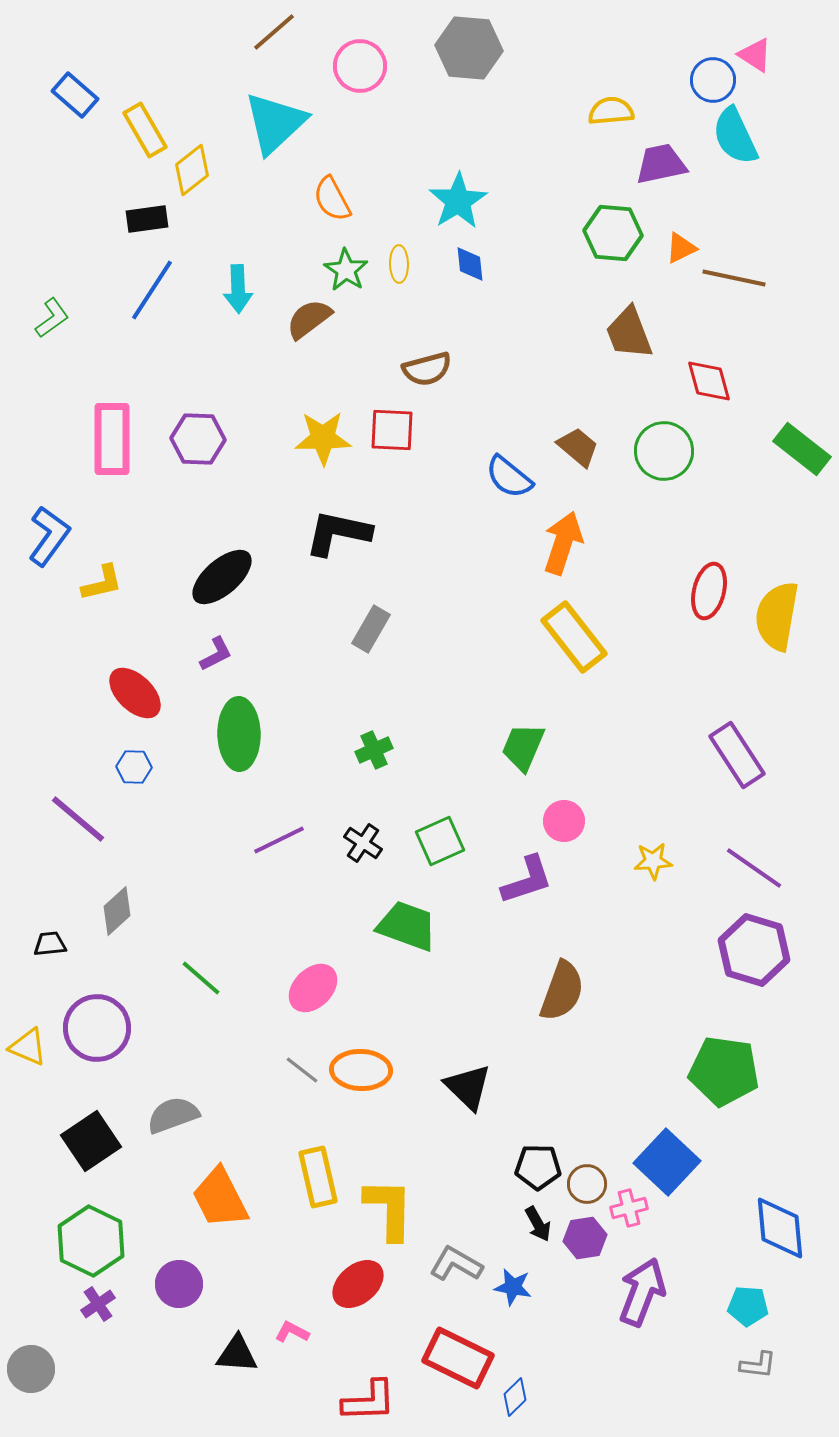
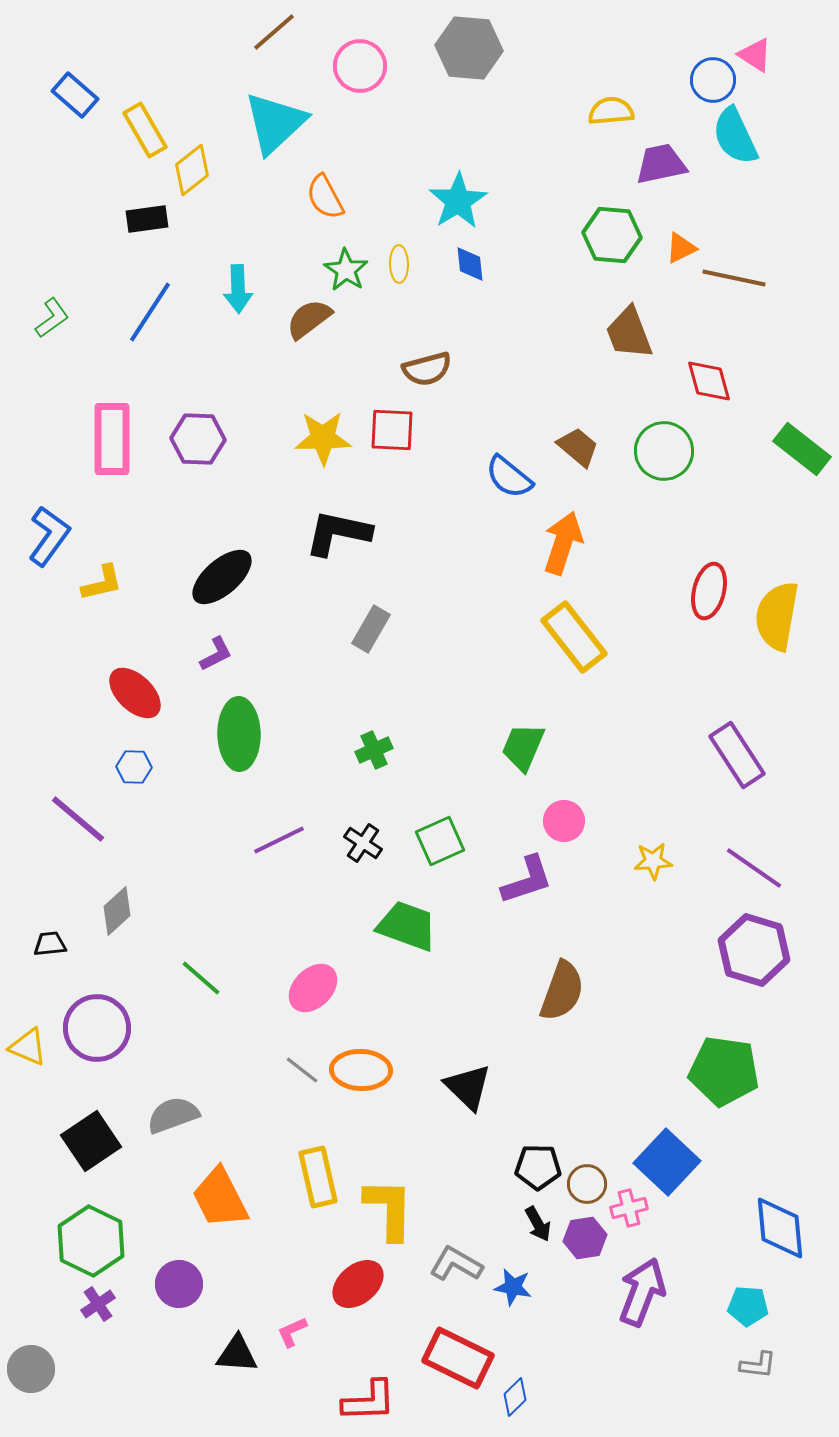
orange semicircle at (332, 199): moved 7 px left, 2 px up
green hexagon at (613, 233): moved 1 px left, 2 px down
blue line at (152, 290): moved 2 px left, 22 px down
pink L-shape at (292, 1332): rotated 52 degrees counterclockwise
